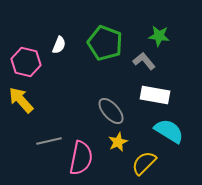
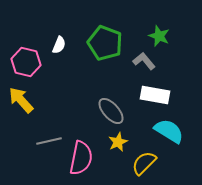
green star: rotated 15 degrees clockwise
